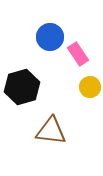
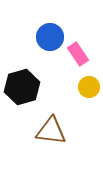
yellow circle: moved 1 px left
